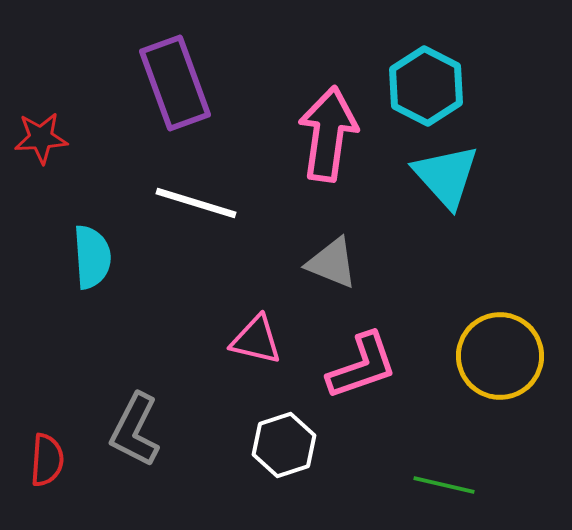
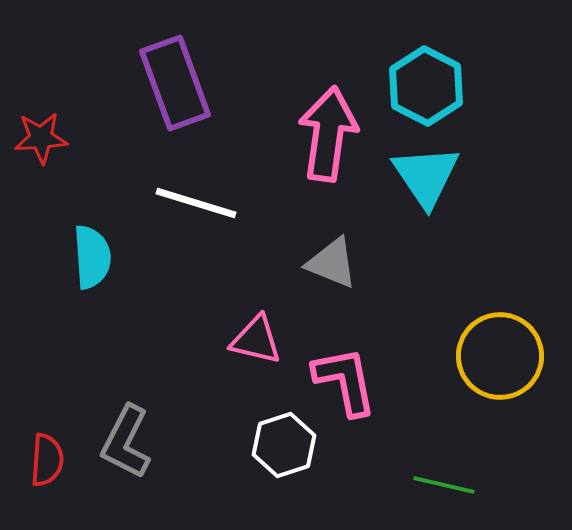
cyan triangle: moved 20 px left; rotated 8 degrees clockwise
pink L-shape: moved 17 px left, 15 px down; rotated 82 degrees counterclockwise
gray L-shape: moved 9 px left, 12 px down
